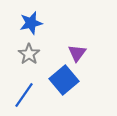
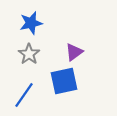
purple triangle: moved 3 px left, 1 px up; rotated 18 degrees clockwise
blue square: moved 1 px down; rotated 28 degrees clockwise
